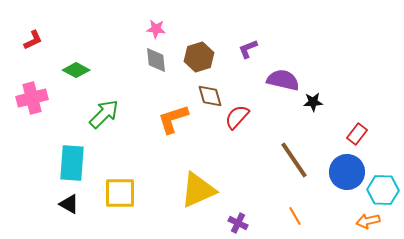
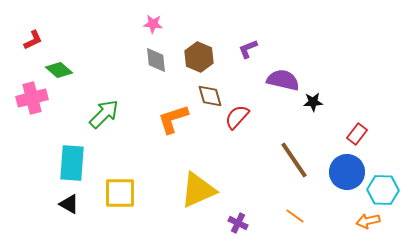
pink star: moved 3 px left, 5 px up
brown hexagon: rotated 20 degrees counterclockwise
green diamond: moved 17 px left; rotated 12 degrees clockwise
orange line: rotated 24 degrees counterclockwise
